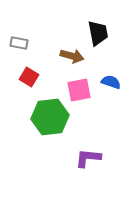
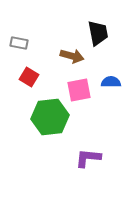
blue semicircle: rotated 18 degrees counterclockwise
